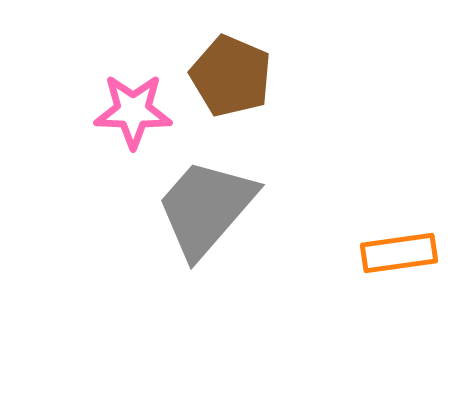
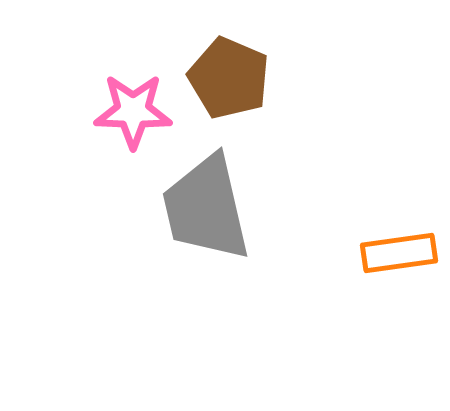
brown pentagon: moved 2 px left, 2 px down
gray trapezoid: rotated 54 degrees counterclockwise
